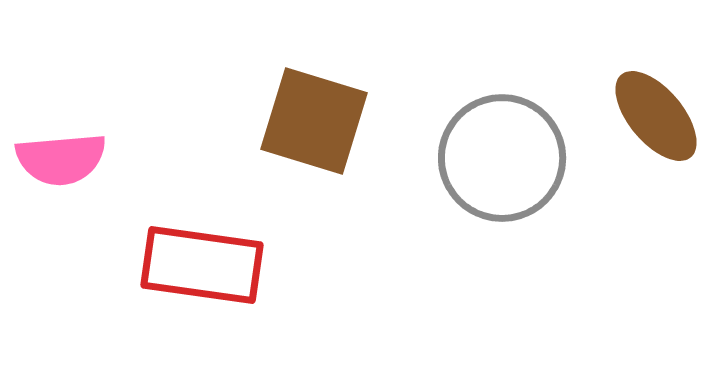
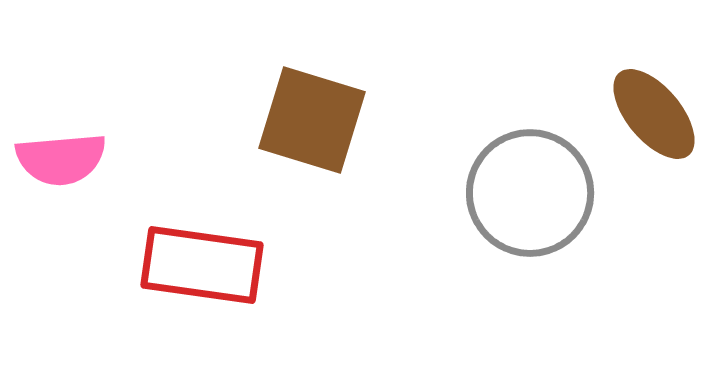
brown ellipse: moved 2 px left, 2 px up
brown square: moved 2 px left, 1 px up
gray circle: moved 28 px right, 35 px down
